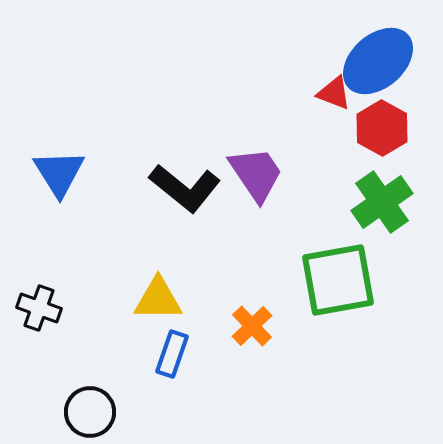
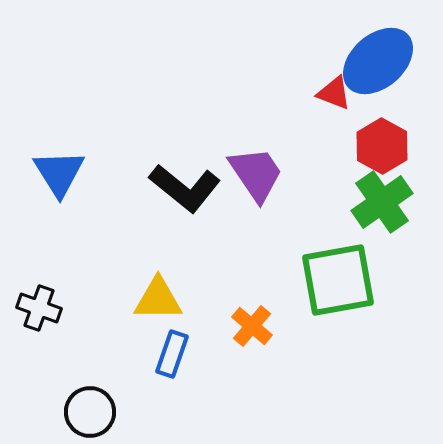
red hexagon: moved 18 px down
orange cross: rotated 6 degrees counterclockwise
